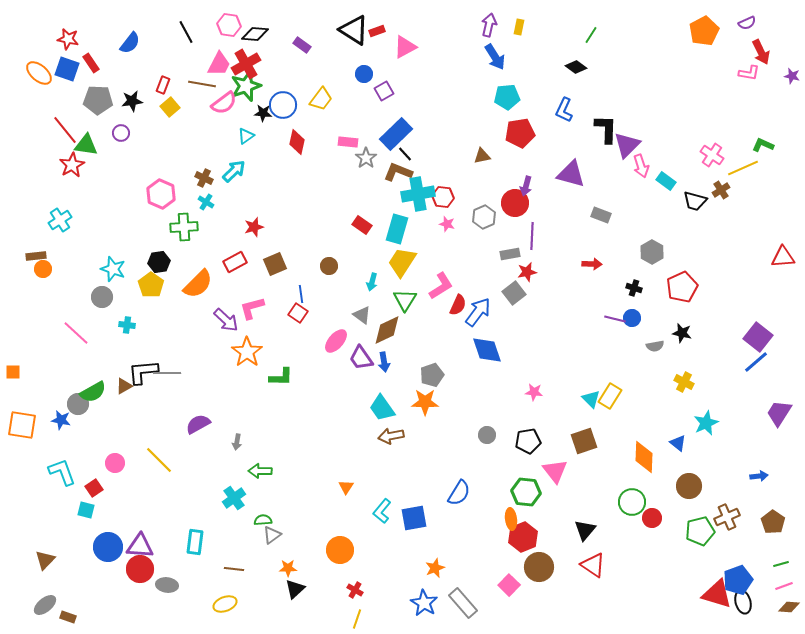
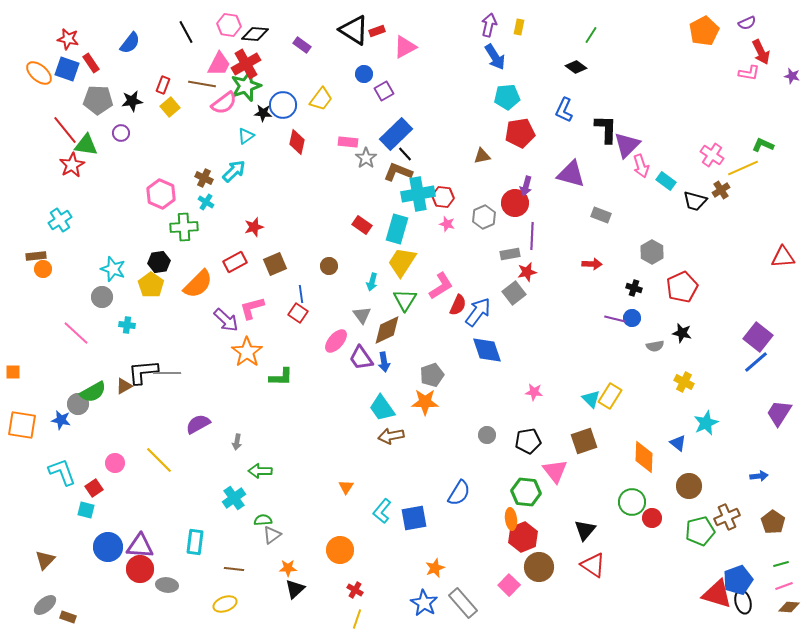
gray triangle at (362, 315): rotated 18 degrees clockwise
